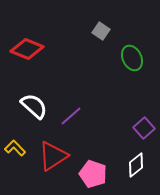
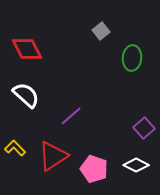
gray square: rotated 18 degrees clockwise
red diamond: rotated 40 degrees clockwise
green ellipse: rotated 30 degrees clockwise
white semicircle: moved 8 px left, 11 px up
white diamond: rotated 65 degrees clockwise
pink pentagon: moved 1 px right, 5 px up
